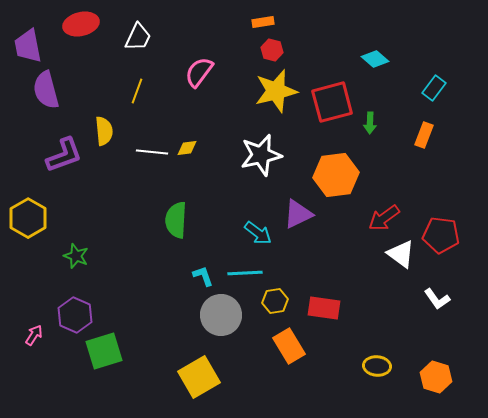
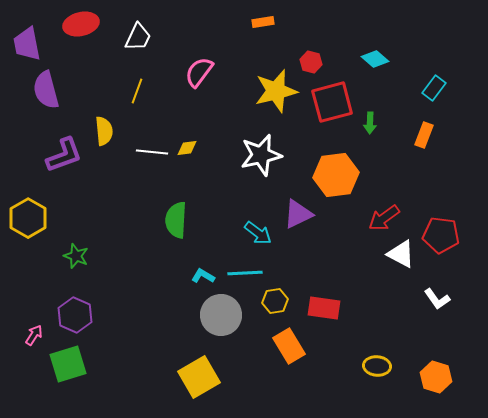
purple trapezoid at (28, 46): moved 1 px left, 2 px up
red hexagon at (272, 50): moved 39 px right, 12 px down
white triangle at (401, 254): rotated 8 degrees counterclockwise
cyan L-shape at (203, 276): rotated 40 degrees counterclockwise
green square at (104, 351): moved 36 px left, 13 px down
